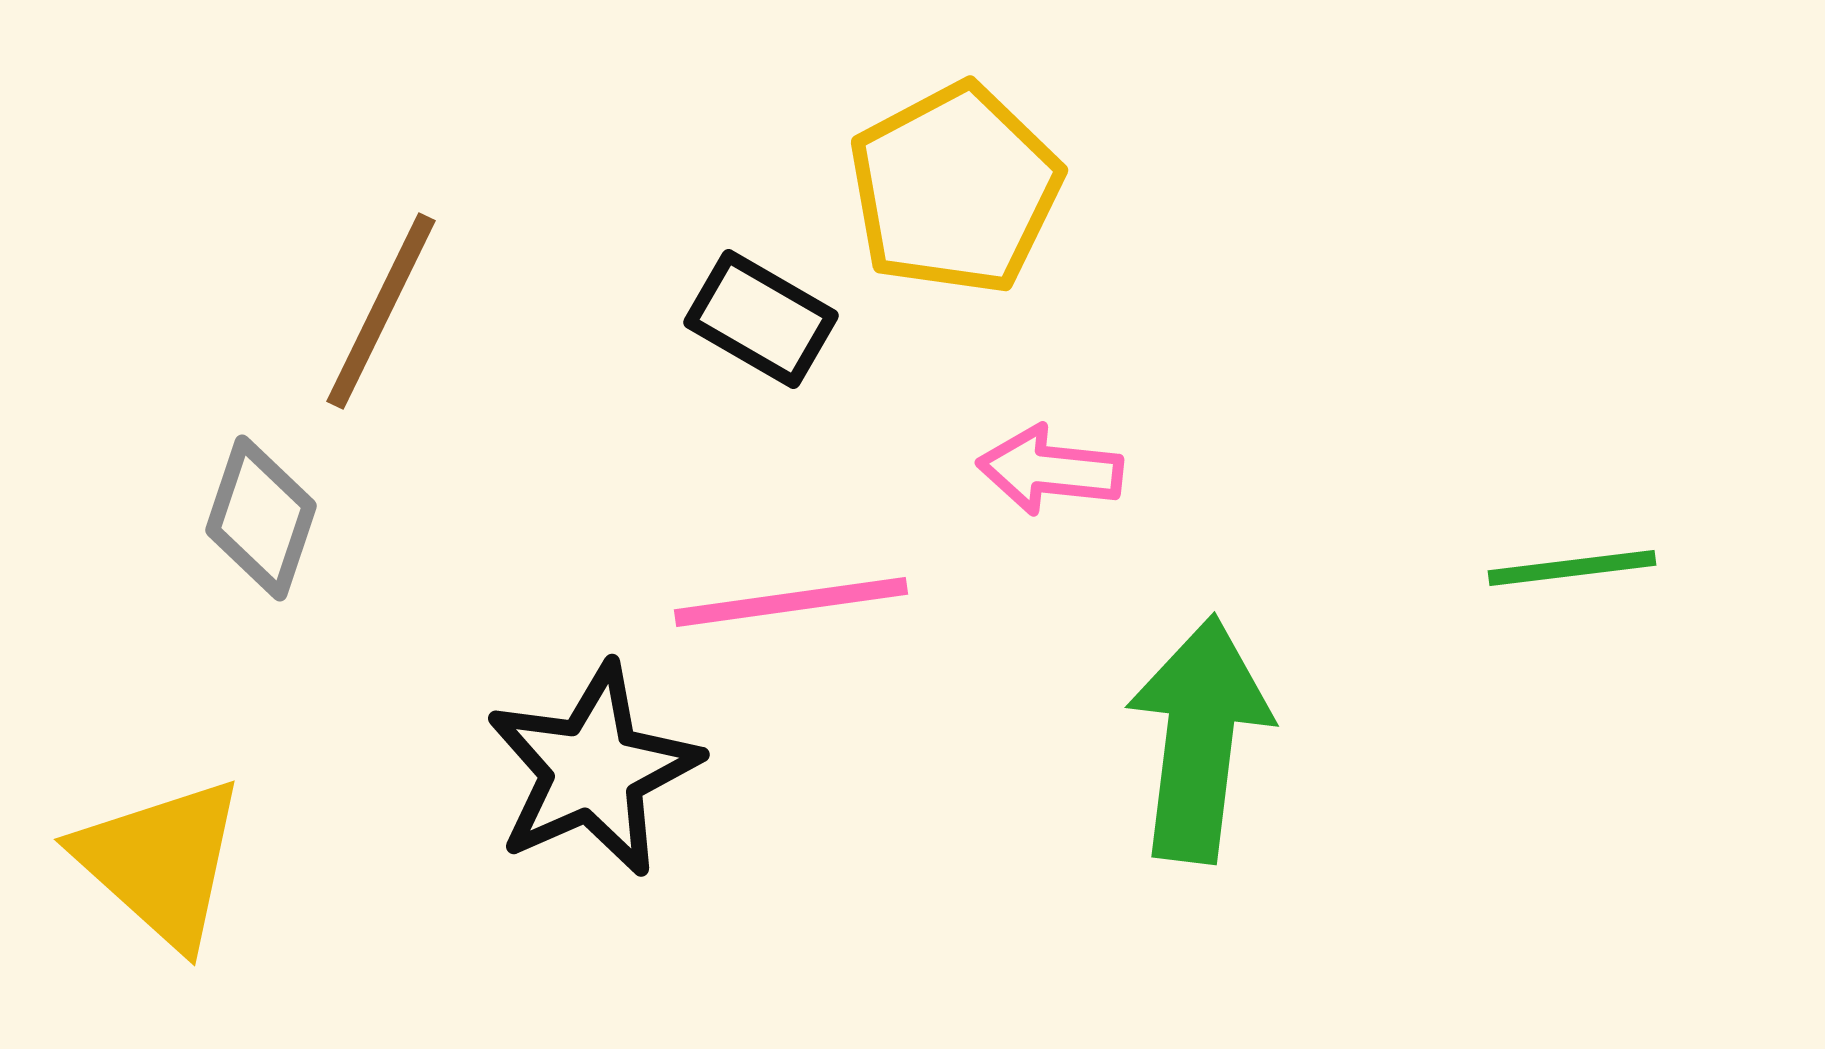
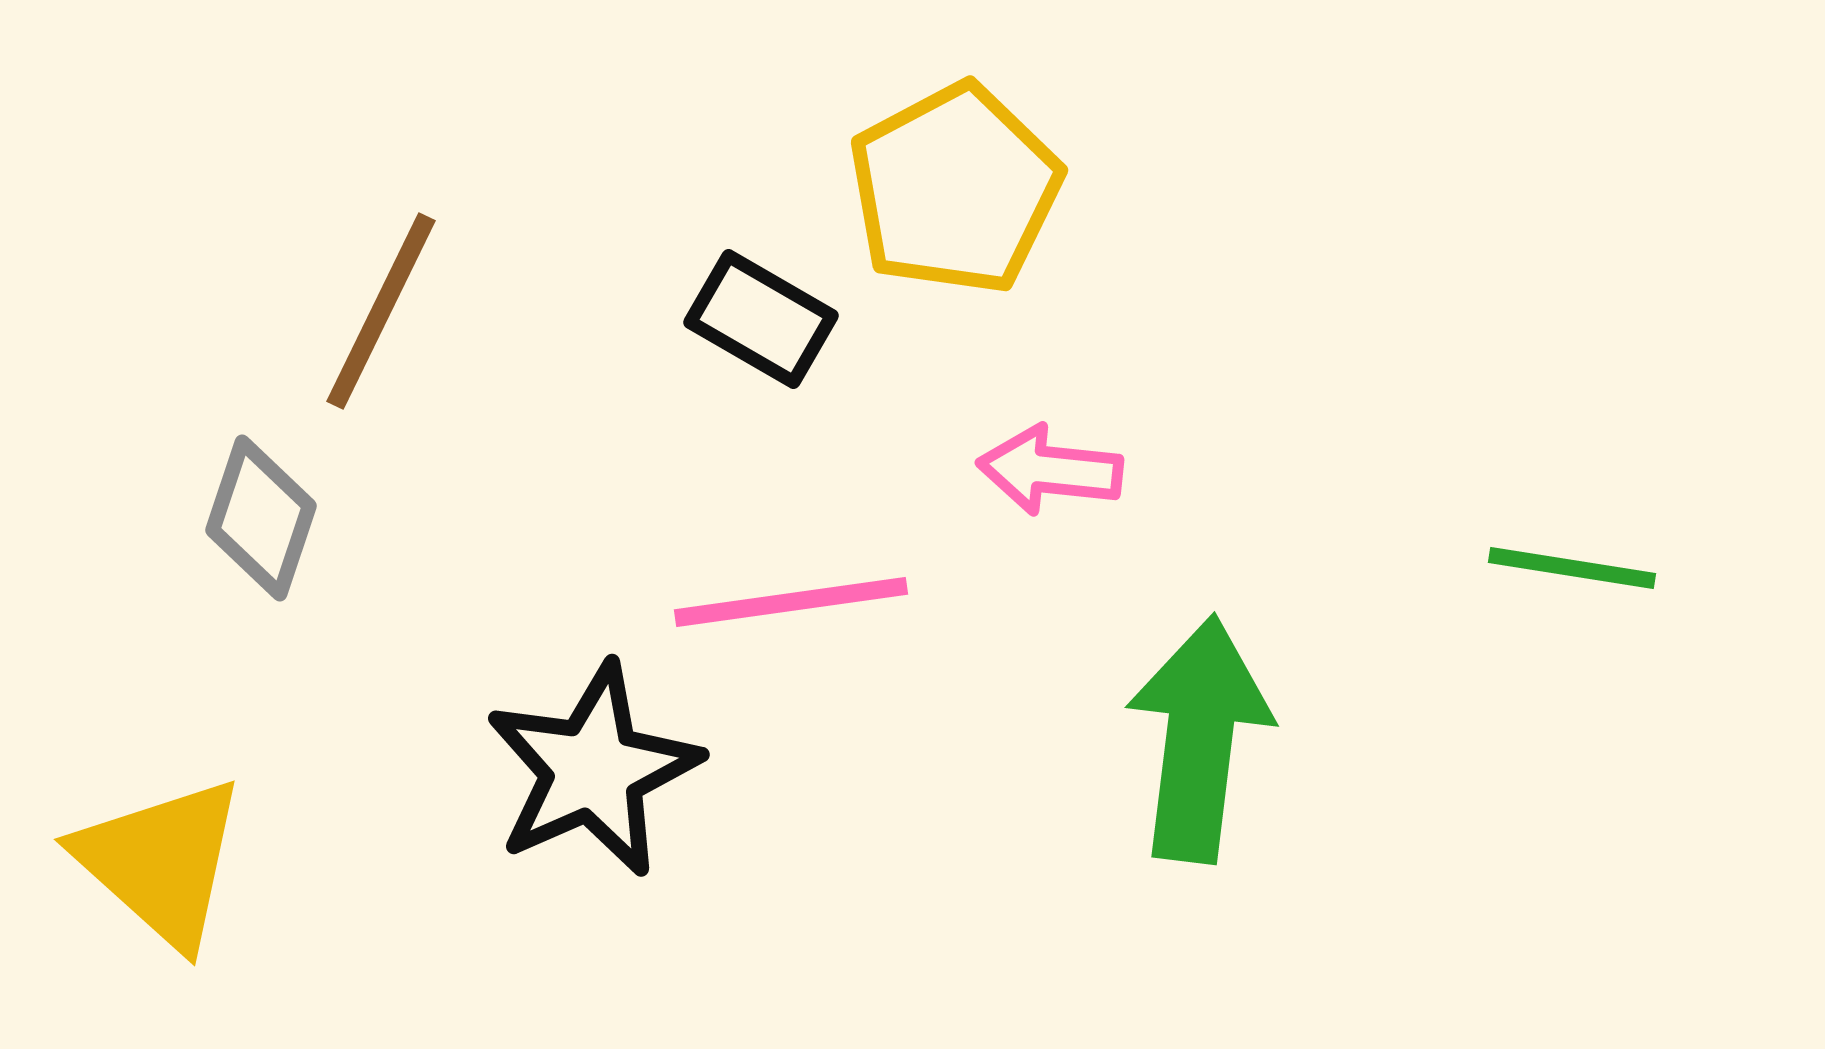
green line: rotated 16 degrees clockwise
